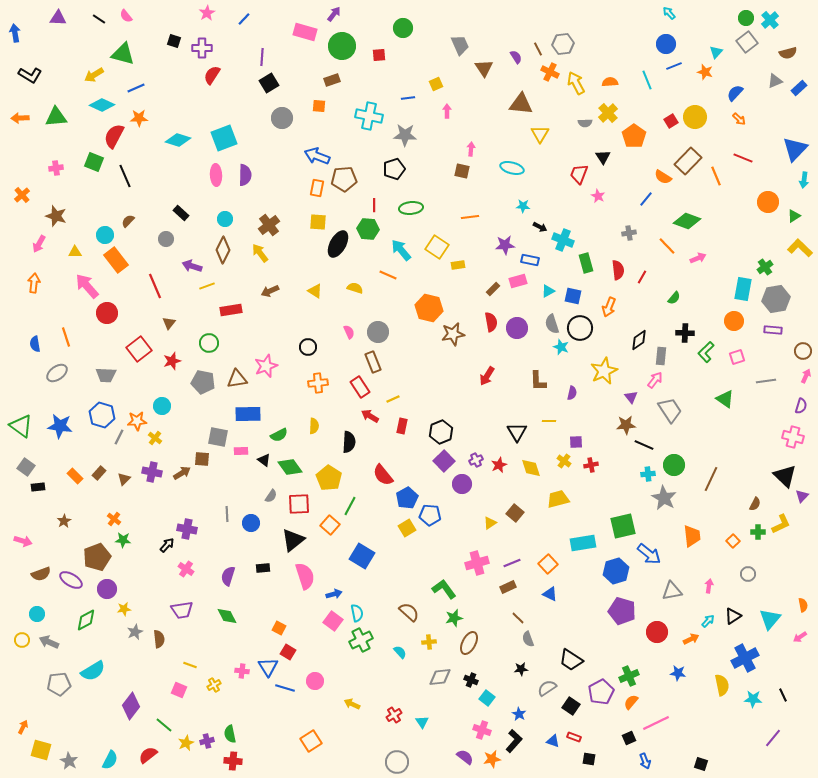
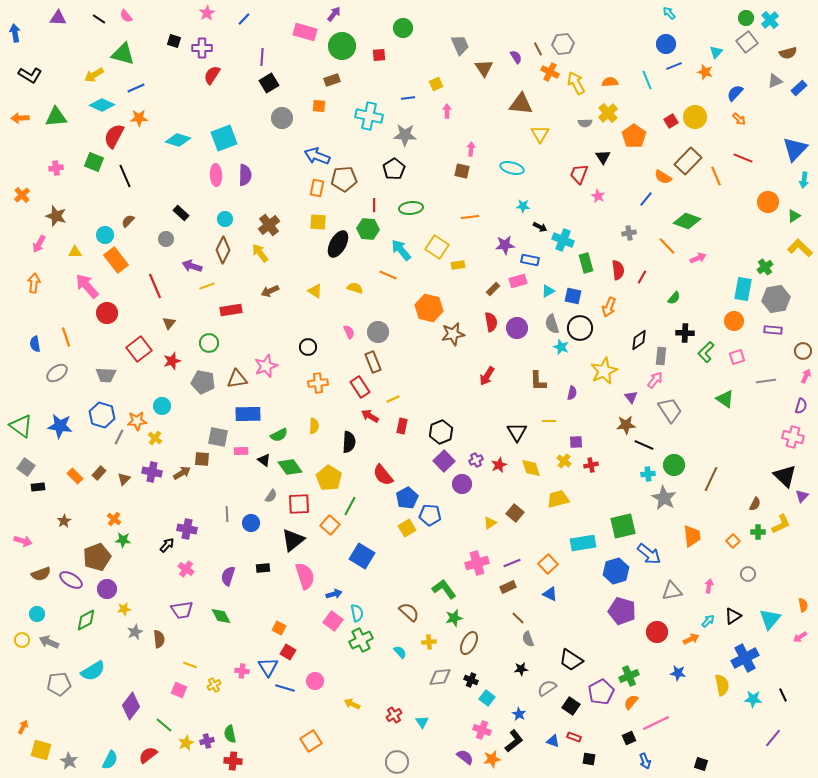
black pentagon at (394, 169): rotated 15 degrees counterclockwise
green diamond at (227, 616): moved 6 px left
black L-shape at (514, 741): rotated 10 degrees clockwise
